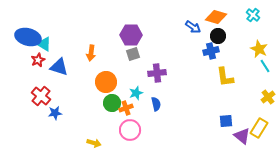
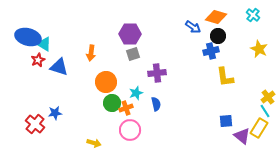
purple hexagon: moved 1 px left, 1 px up
cyan line: moved 45 px down
red cross: moved 6 px left, 28 px down
